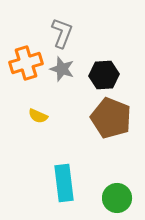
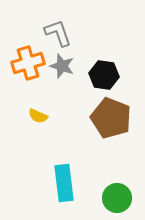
gray L-shape: moved 4 px left; rotated 40 degrees counterclockwise
orange cross: moved 2 px right
gray star: moved 3 px up
black hexagon: rotated 12 degrees clockwise
